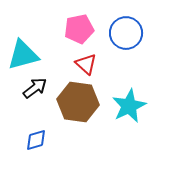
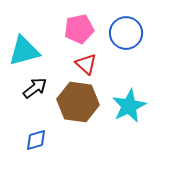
cyan triangle: moved 1 px right, 4 px up
